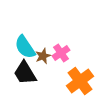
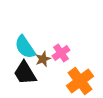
brown star: moved 3 px down
